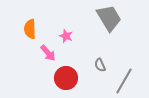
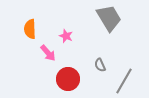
red circle: moved 2 px right, 1 px down
